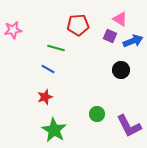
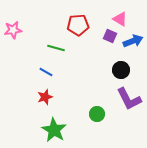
blue line: moved 2 px left, 3 px down
purple L-shape: moved 27 px up
